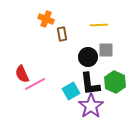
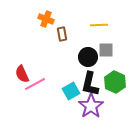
black L-shape: rotated 20 degrees clockwise
